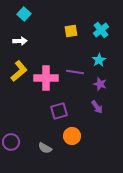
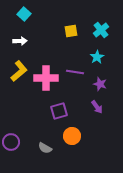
cyan star: moved 2 px left, 3 px up
